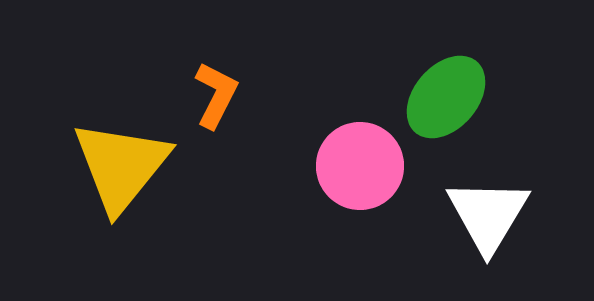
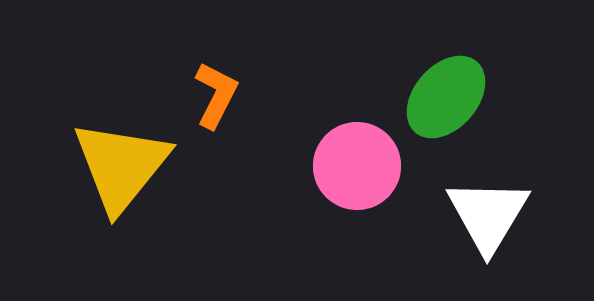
pink circle: moved 3 px left
